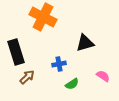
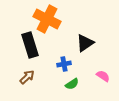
orange cross: moved 4 px right, 2 px down
black triangle: rotated 18 degrees counterclockwise
black rectangle: moved 14 px right, 7 px up
blue cross: moved 5 px right
